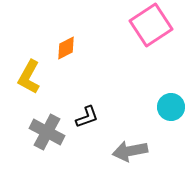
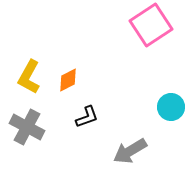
orange diamond: moved 2 px right, 32 px down
gray cross: moved 20 px left, 5 px up
gray arrow: rotated 20 degrees counterclockwise
